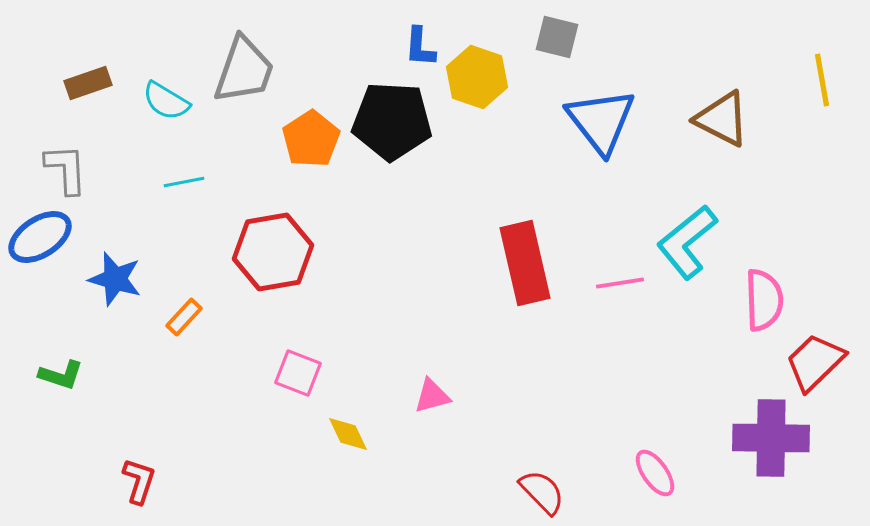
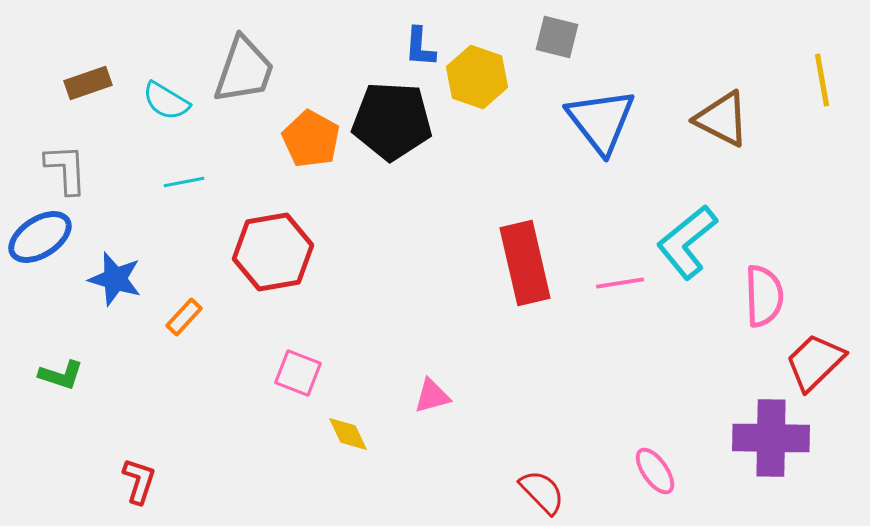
orange pentagon: rotated 10 degrees counterclockwise
pink semicircle: moved 4 px up
pink ellipse: moved 2 px up
